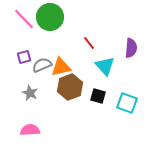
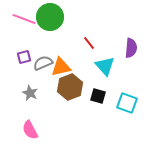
pink line: rotated 25 degrees counterclockwise
gray semicircle: moved 1 px right, 2 px up
pink semicircle: rotated 114 degrees counterclockwise
